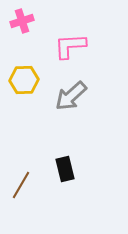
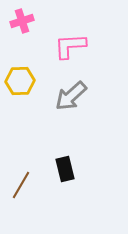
yellow hexagon: moved 4 px left, 1 px down
